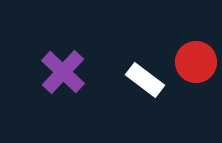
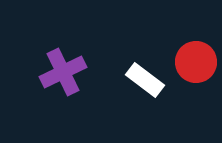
purple cross: rotated 21 degrees clockwise
